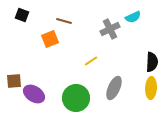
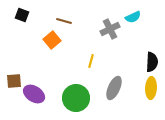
orange square: moved 2 px right, 1 px down; rotated 18 degrees counterclockwise
yellow line: rotated 40 degrees counterclockwise
